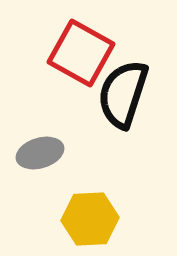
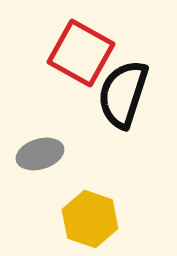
gray ellipse: moved 1 px down
yellow hexagon: rotated 22 degrees clockwise
